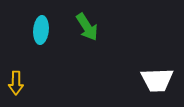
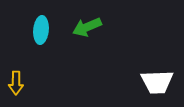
green arrow: rotated 100 degrees clockwise
white trapezoid: moved 2 px down
